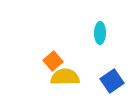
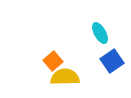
cyan ellipse: rotated 30 degrees counterclockwise
blue square: moved 20 px up
